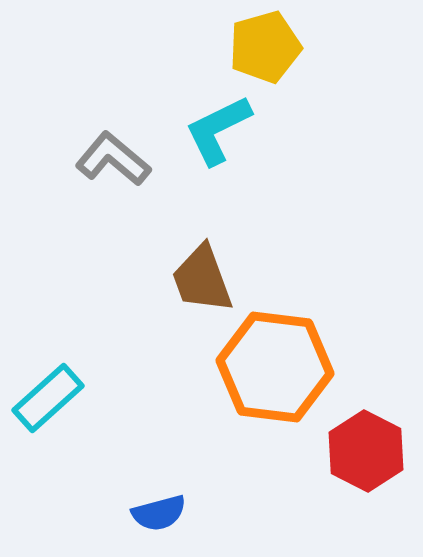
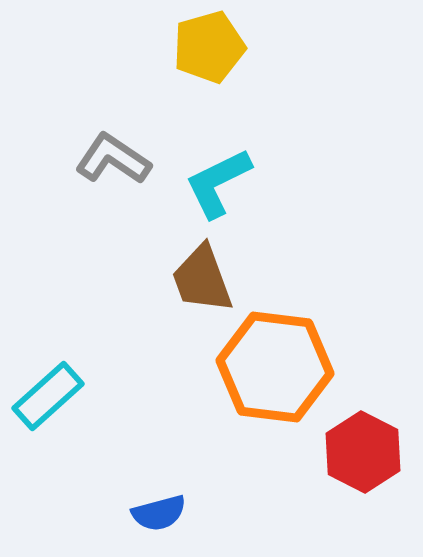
yellow pentagon: moved 56 px left
cyan L-shape: moved 53 px down
gray L-shape: rotated 6 degrees counterclockwise
cyan rectangle: moved 2 px up
red hexagon: moved 3 px left, 1 px down
